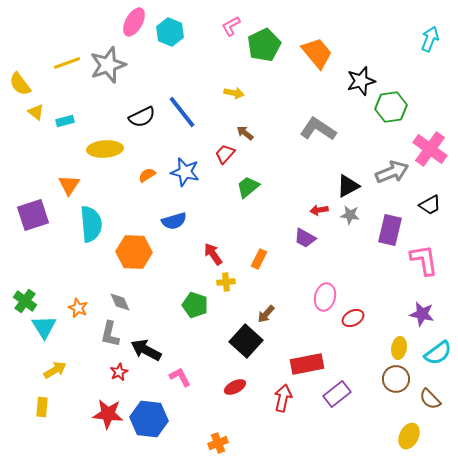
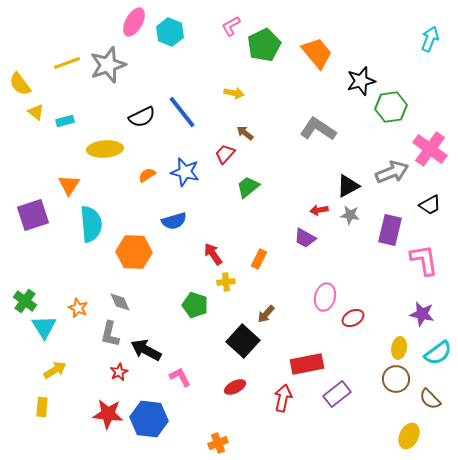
black square at (246, 341): moved 3 px left
